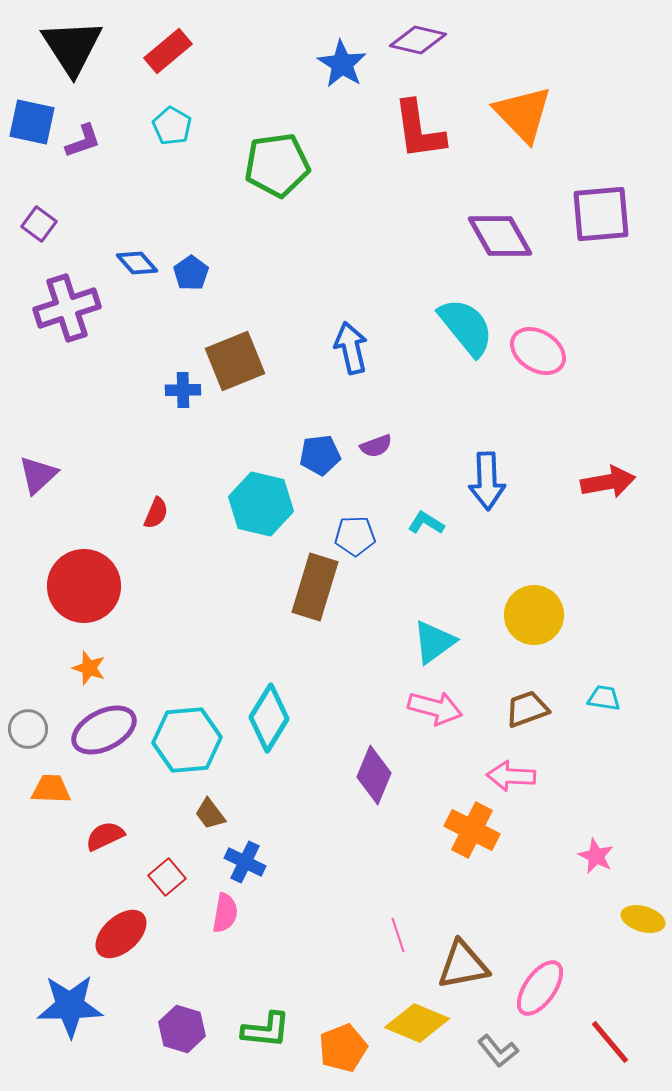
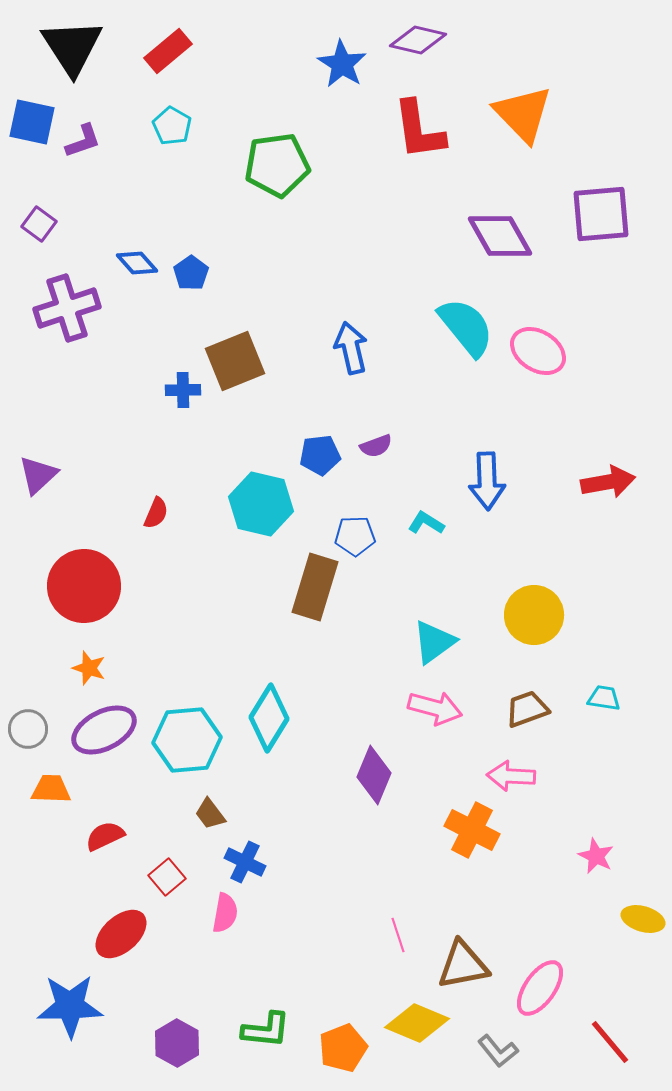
purple hexagon at (182, 1029): moved 5 px left, 14 px down; rotated 12 degrees clockwise
